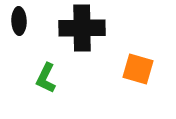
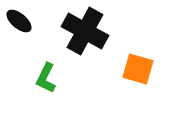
black ellipse: rotated 48 degrees counterclockwise
black cross: moved 3 px right, 3 px down; rotated 30 degrees clockwise
